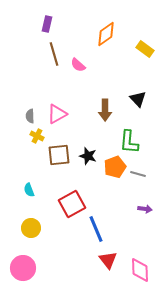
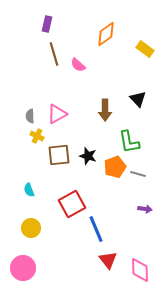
green L-shape: rotated 15 degrees counterclockwise
